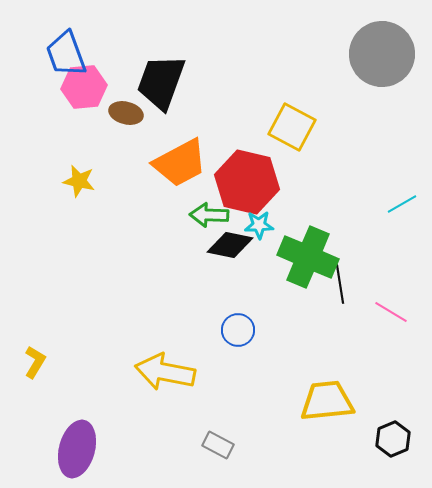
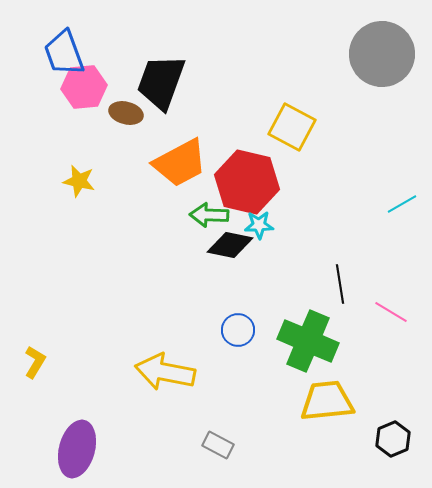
blue trapezoid: moved 2 px left, 1 px up
green cross: moved 84 px down
